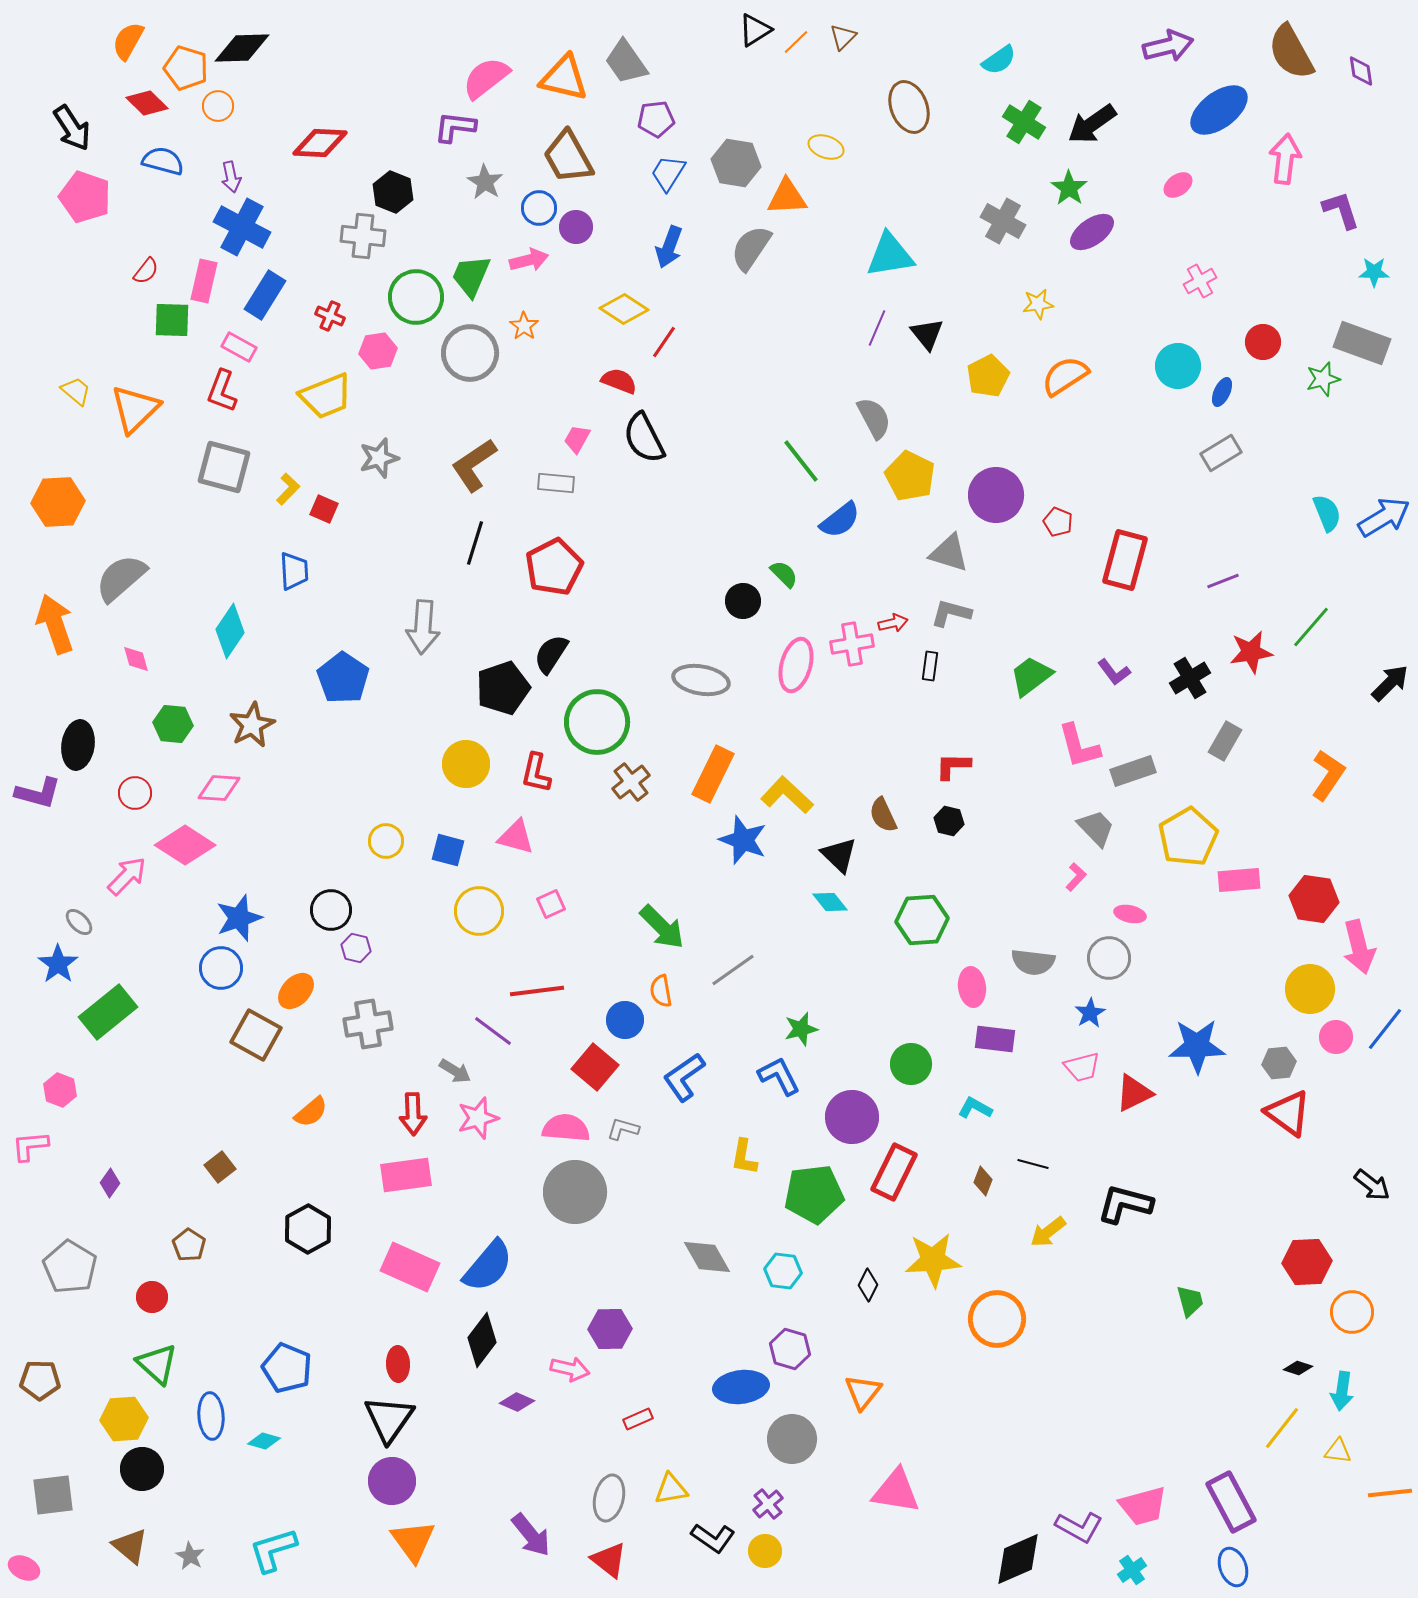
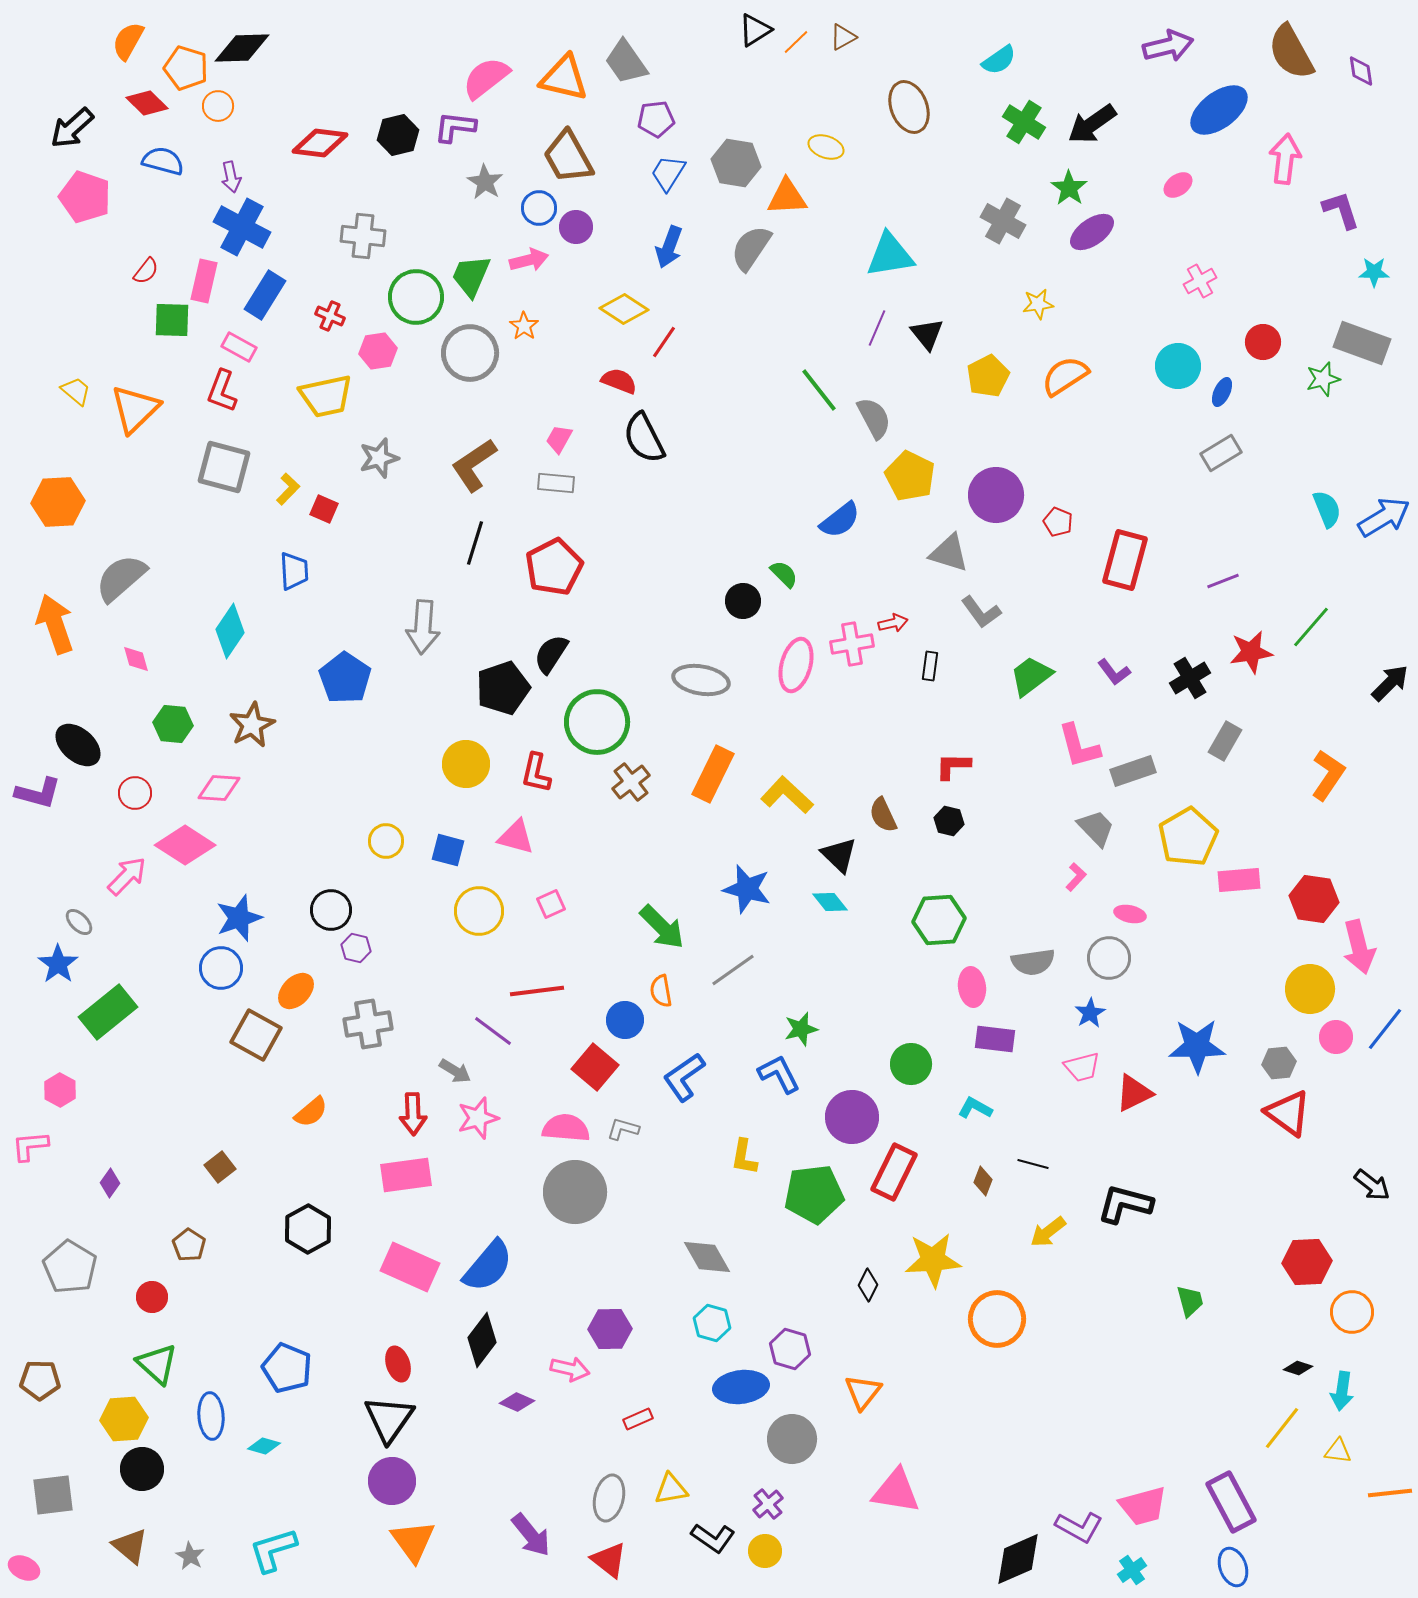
brown triangle at (843, 37): rotated 16 degrees clockwise
black arrow at (72, 128): rotated 81 degrees clockwise
red diamond at (320, 143): rotated 4 degrees clockwise
black hexagon at (393, 192): moved 5 px right, 57 px up; rotated 24 degrees clockwise
yellow trapezoid at (326, 396): rotated 10 degrees clockwise
pink trapezoid at (577, 439): moved 18 px left
green line at (801, 461): moved 18 px right, 71 px up
cyan semicircle at (1327, 513): moved 4 px up
gray L-shape at (951, 613): moved 30 px right, 1 px up; rotated 141 degrees counterclockwise
blue pentagon at (343, 678): moved 2 px right
black ellipse at (78, 745): rotated 57 degrees counterclockwise
blue star at (743, 840): moved 4 px right, 49 px down; rotated 6 degrees counterclockwise
green hexagon at (922, 920): moved 17 px right
gray semicircle at (1033, 962): rotated 15 degrees counterclockwise
blue L-shape at (779, 1076): moved 2 px up
pink hexagon at (60, 1090): rotated 8 degrees clockwise
cyan hexagon at (783, 1271): moved 71 px left, 52 px down; rotated 9 degrees clockwise
red ellipse at (398, 1364): rotated 16 degrees counterclockwise
cyan diamond at (264, 1441): moved 5 px down
